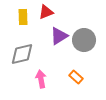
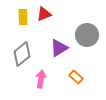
red triangle: moved 2 px left, 2 px down
purple triangle: moved 12 px down
gray circle: moved 3 px right, 5 px up
gray diamond: rotated 25 degrees counterclockwise
pink arrow: rotated 18 degrees clockwise
